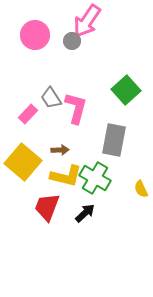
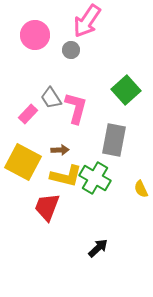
gray circle: moved 1 px left, 9 px down
yellow square: rotated 12 degrees counterclockwise
black arrow: moved 13 px right, 35 px down
